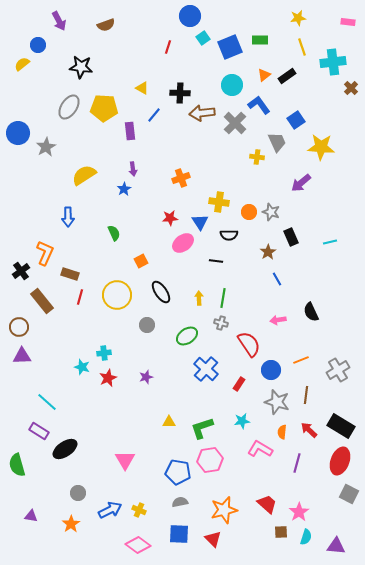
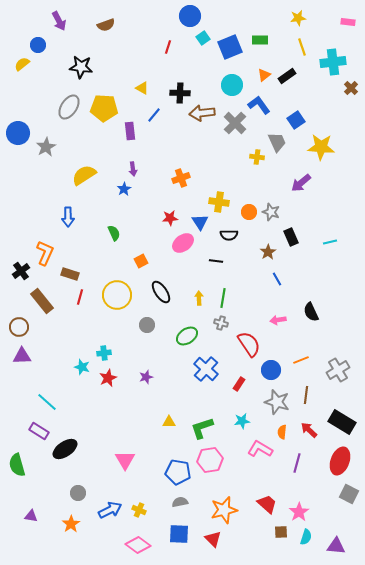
black rectangle at (341, 426): moved 1 px right, 4 px up
